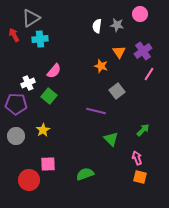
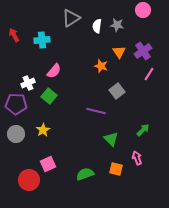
pink circle: moved 3 px right, 4 px up
gray triangle: moved 40 px right
cyan cross: moved 2 px right, 1 px down
gray circle: moved 2 px up
pink square: rotated 21 degrees counterclockwise
orange square: moved 24 px left, 8 px up
